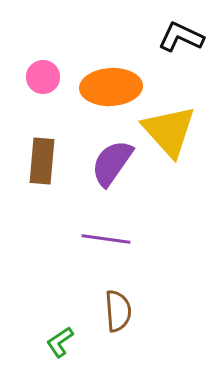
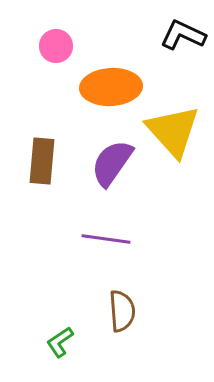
black L-shape: moved 2 px right, 2 px up
pink circle: moved 13 px right, 31 px up
yellow triangle: moved 4 px right
brown semicircle: moved 4 px right
